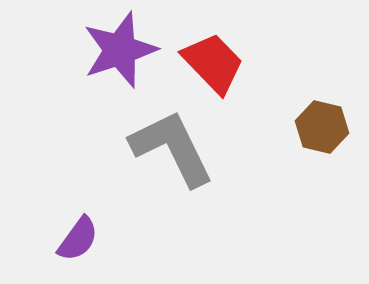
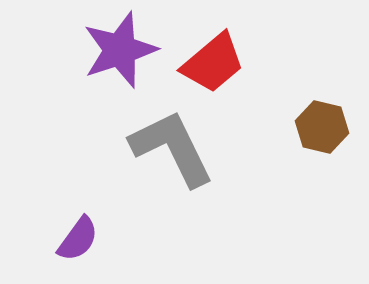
red trapezoid: rotated 94 degrees clockwise
